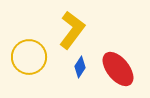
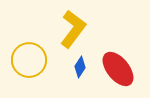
yellow L-shape: moved 1 px right, 1 px up
yellow circle: moved 3 px down
